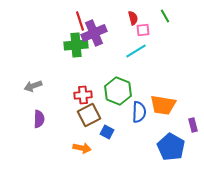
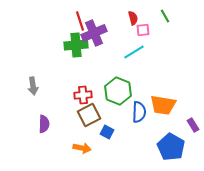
cyan line: moved 2 px left, 1 px down
gray arrow: rotated 78 degrees counterclockwise
purple semicircle: moved 5 px right, 5 px down
purple rectangle: rotated 16 degrees counterclockwise
